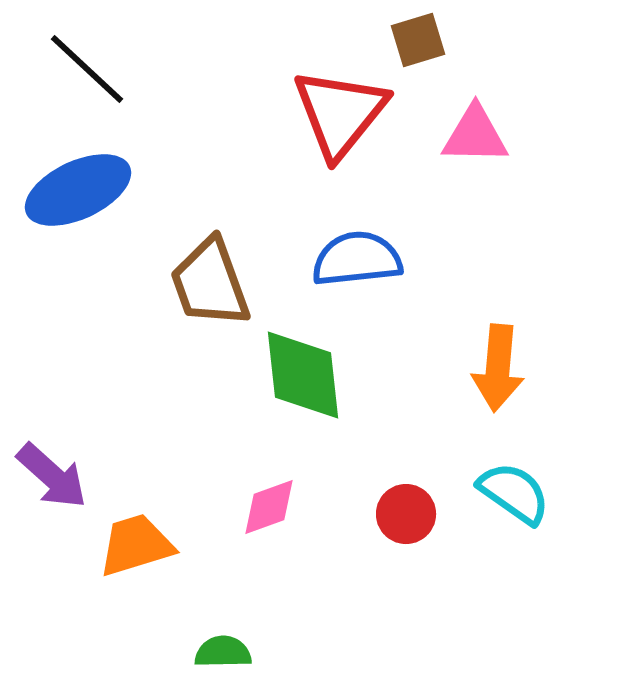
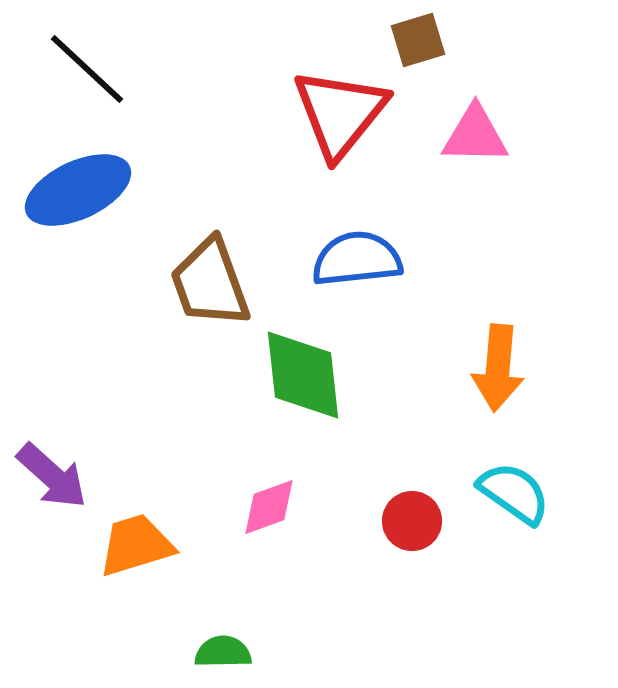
red circle: moved 6 px right, 7 px down
